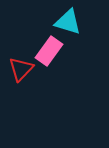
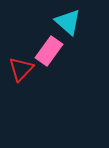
cyan triangle: rotated 24 degrees clockwise
